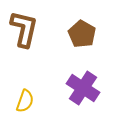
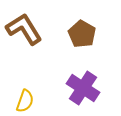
brown L-shape: rotated 45 degrees counterclockwise
